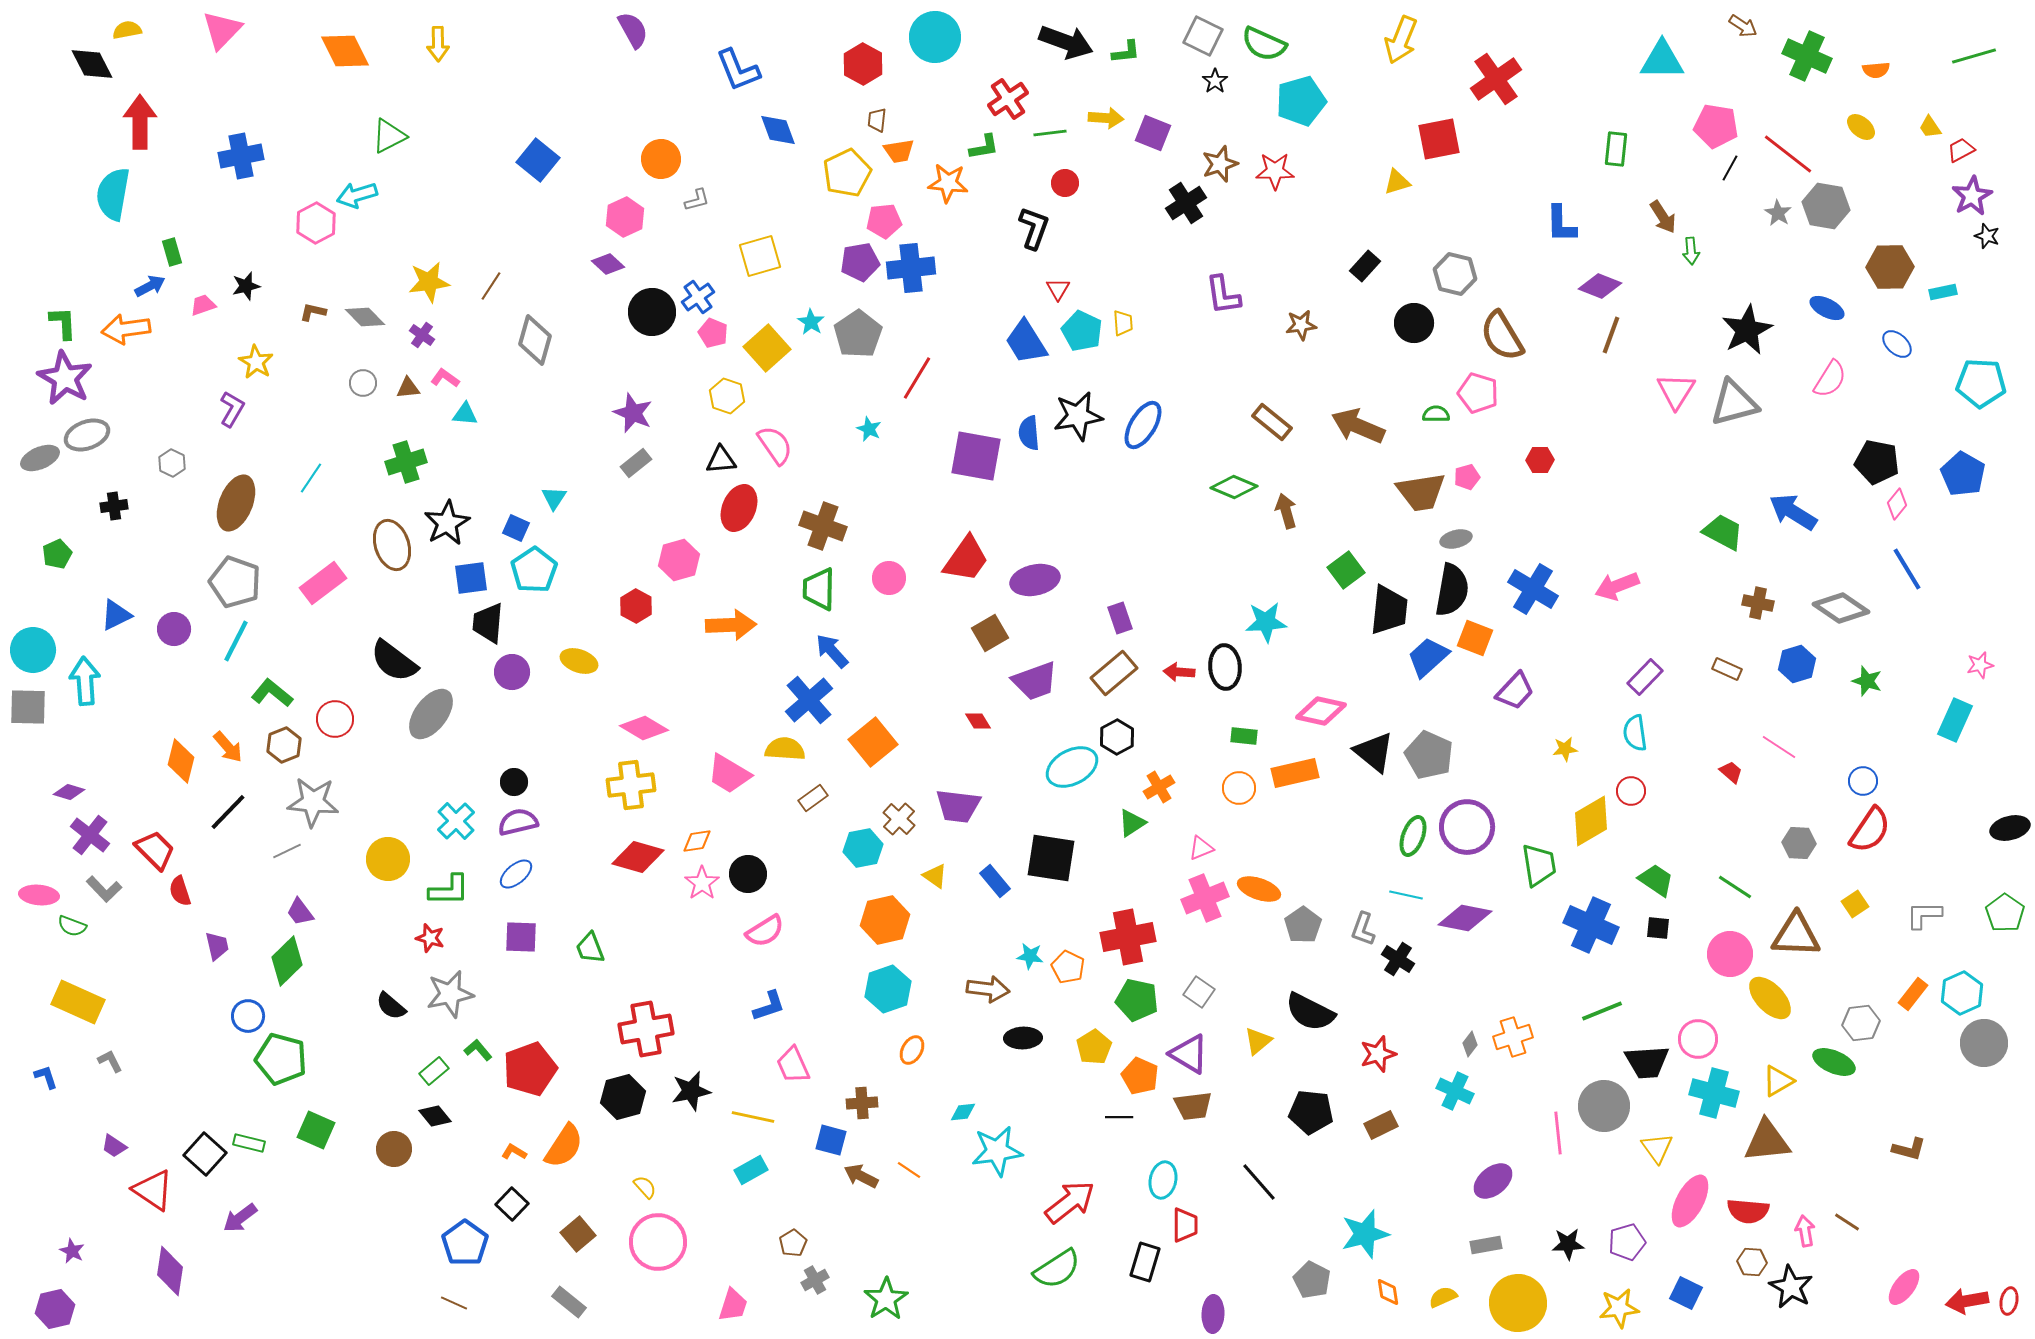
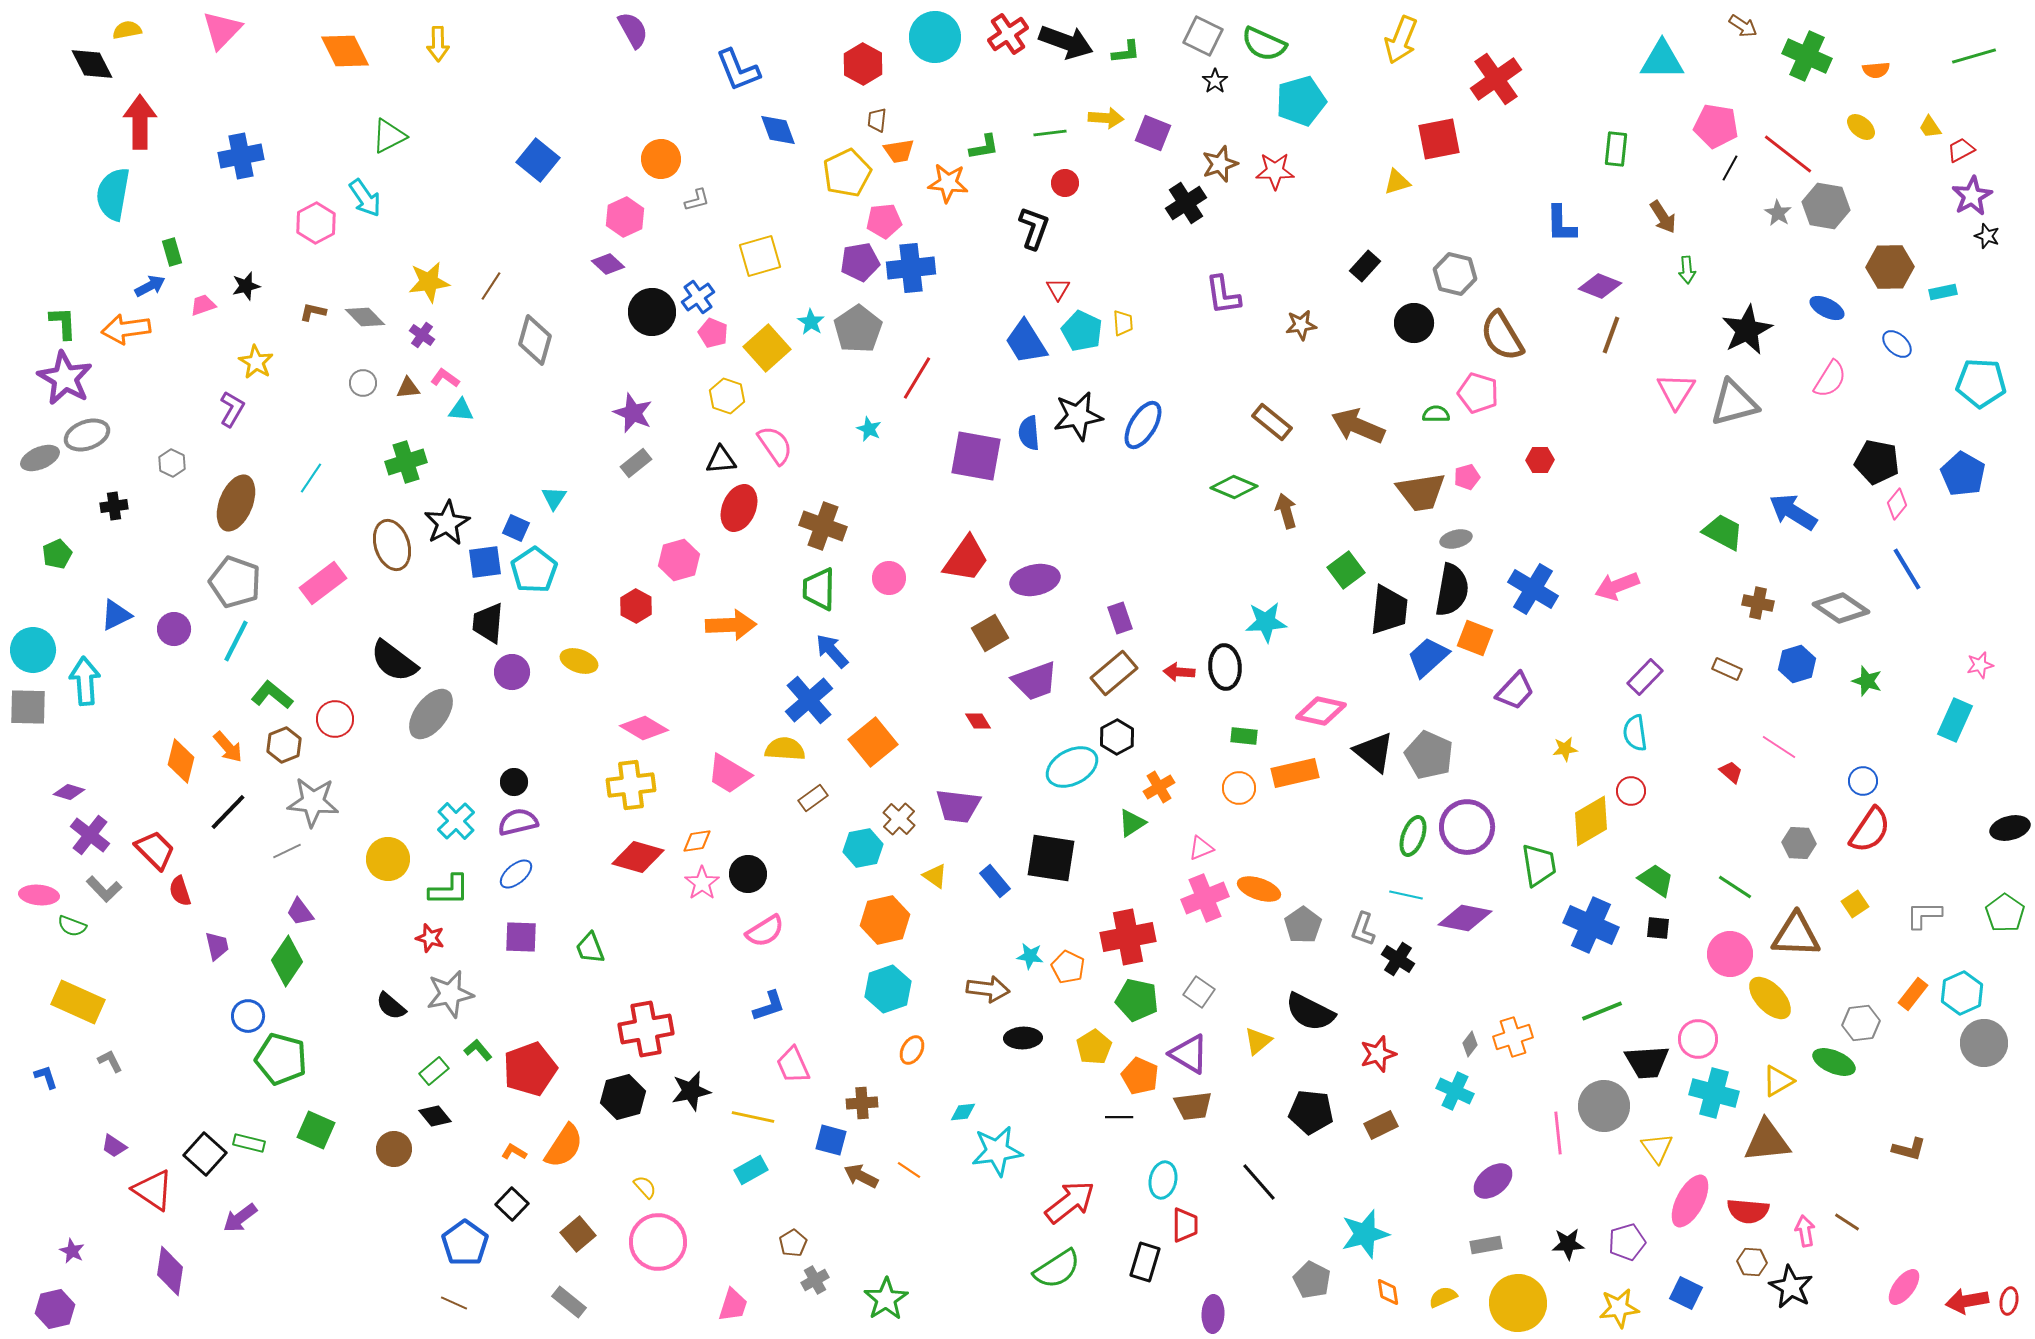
red cross at (1008, 99): moved 65 px up
cyan arrow at (357, 195): moved 8 px right, 3 px down; rotated 108 degrees counterclockwise
green arrow at (1691, 251): moved 4 px left, 19 px down
gray pentagon at (858, 334): moved 5 px up
cyan triangle at (465, 414): moved 4 px left, 4 px up
blue square at (471, 578): moved 14 px right, 16 px up
green L-shape at (272, 693): moved 2 px down
green diamond at (287, 961): rotated 12 degrees counterclockwise
